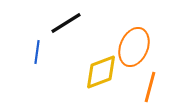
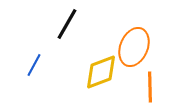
black line: moved 1 px right, 1 px down; rotated 28 degrees counterclockwise
blue line: moved 3 px left, 13 px down; rotated 20 degrees clockwise
orange line: rotated 16 degrees counterclockwise
